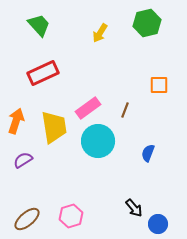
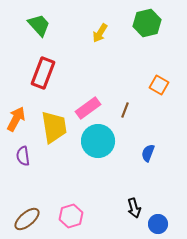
red rectangle: rotated 44 degrees counterclockwise
orange square: rotated 30 degrees clockwise
orange arrow: moved 2 px up; rotated 10 degrees clockwise
purple semicircle: moved 4 px up; rotated 66 degrees counterclockwise
black arrow: rotated 24 degrees clockwise
